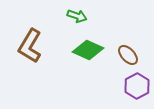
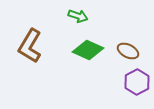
green arrow: moved 1 px right
brown ellipse: moved 4 px up; rotated 20 degrees counterclockwise
purple hexagon: moved 4 px up
